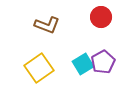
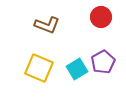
cyan square: moved 6 px left, 5 px down
yellow square: rotated 32 degrees counterclockwise
